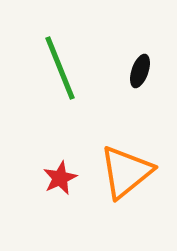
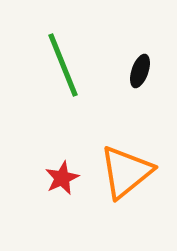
green line: moved 3 px right, 3 px up
red star: moved 2 px right
